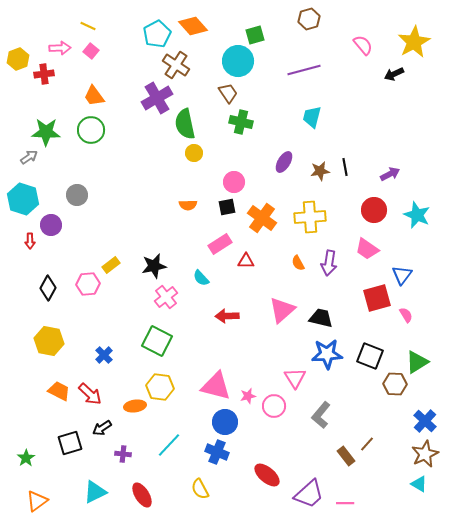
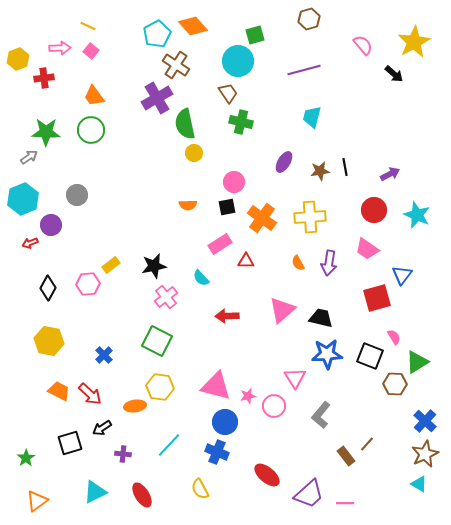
red cross at (44, 74): moved 4 px down
black arrow at (394, 74): rotated 114 degrees counterclockwise
cyan hexagon at (23, 199): rotated 20 degrees clockwise
red arrow at (30, 241): moved 2 px down; rotated 70 degrees clockwise
pink semicircle at (406, 315): moved 12 px left, 22 px down
